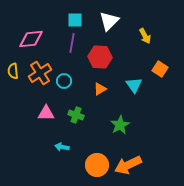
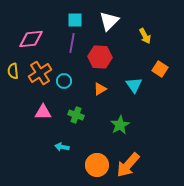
pink triangle: moved 3 px left, 1 px up
orange arrow: rotated 24 degrees counterclockwise
